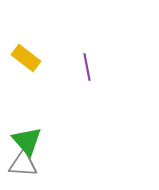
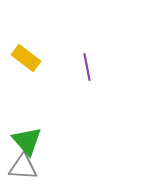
gray triangle: moved 3 px down
